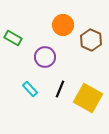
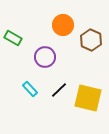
black line: moved 1 px left, 1 px down; rotated 24 degrees clockwise
yellow square: rotated 16 degrees counterclockwise
